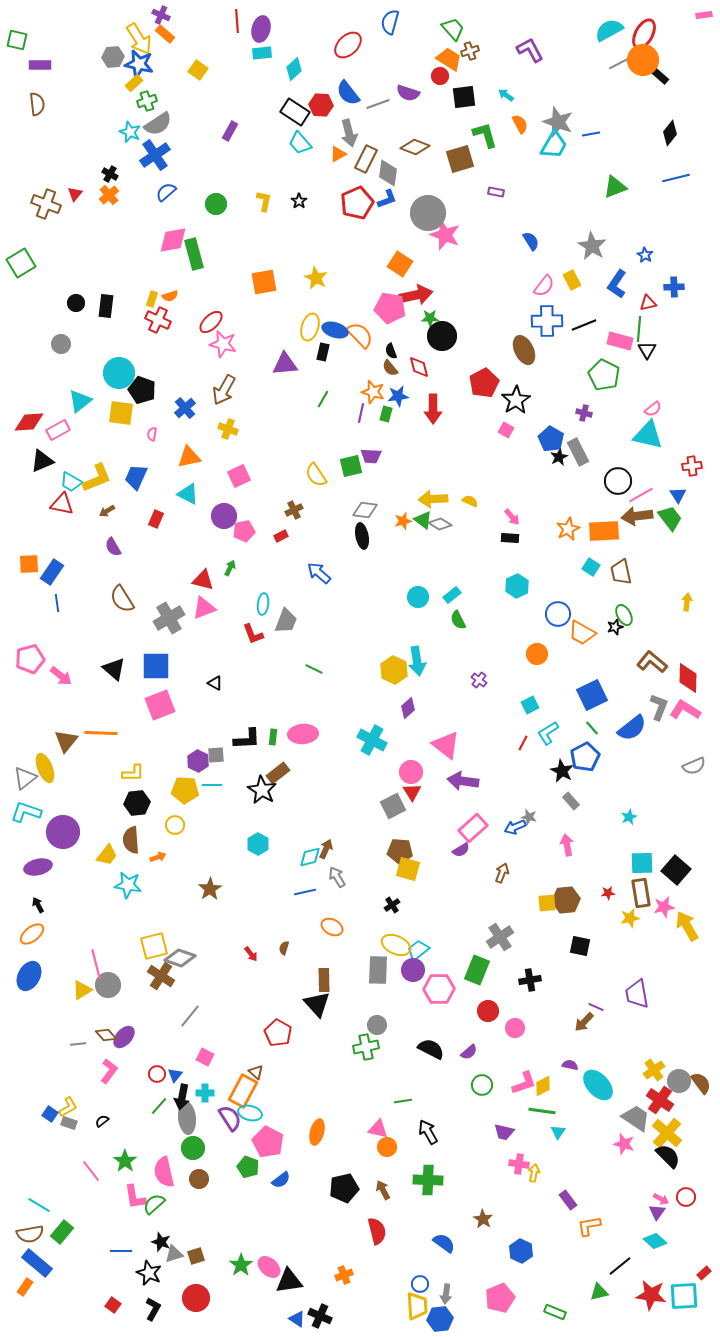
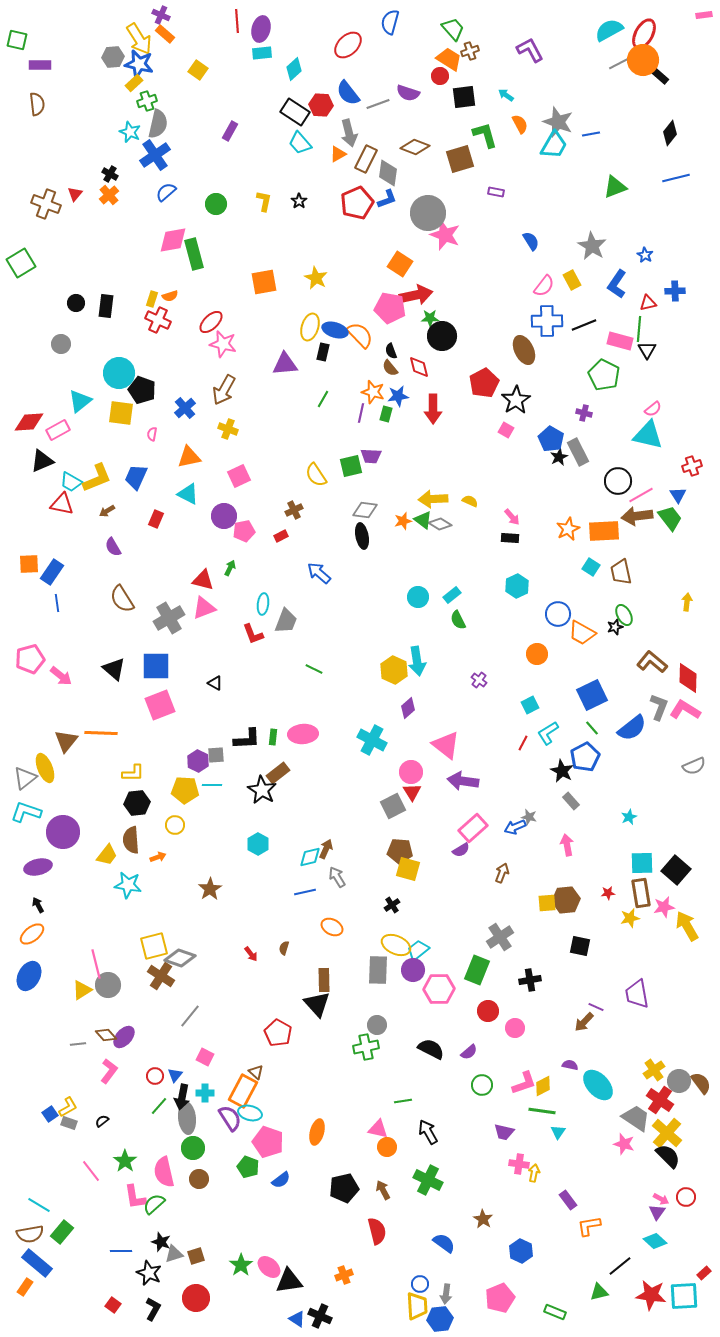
gray semicircle at (158, 124): rotated 44 degrees counterclockwise
blue cross at (674, 287): moved 1 px right, 4 px down
red cross at (692, 466): rotated 12 degrees counterclockwise
red circle at (157, 1074): moved 2 px left, 2 px down
blue square at (50, 1114): rotated 21 degrees clockwise
pink pentagon at (268, 1142): rotated 8 degrees counterclockwise
green cross at (428, 1180): rotated 24 degrees clockwise
